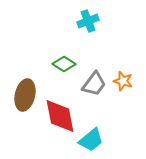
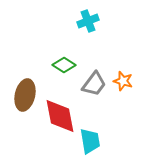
green diamond: moved 1 px down
cyan trapezoid: moved 1 px left, 1 px down; rotated 60 degrees counterclockwise
